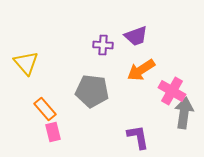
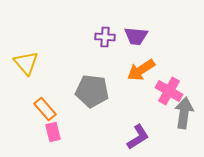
purple trapezoid: rotated 25 degrees clockwise
purple cross: moved 2 px right, 8 px up
pink cross: moved 3 px left
purple L-shape: rotated 68 degrees clockwise
